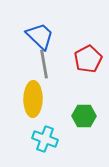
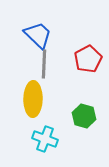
blue trapezoid: moved 2 px left, 1 px up
gray line: rotated 12 degrees clockwise
green hexagon: rotated 15 degrees clockwise
